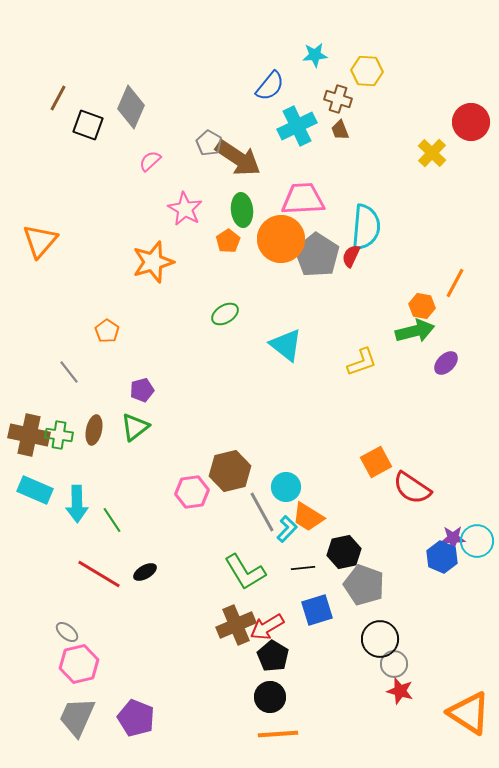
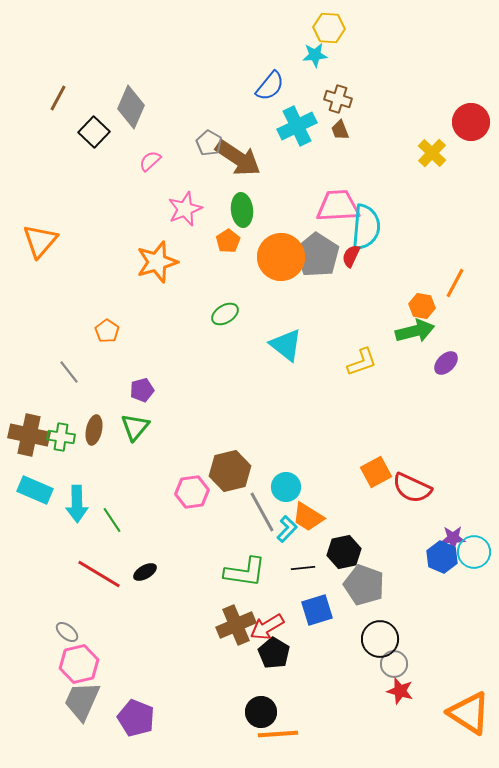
yellow hexagon at (367, 71): moved 38 px left, 43 px up
black square at (88, 125): moved 6 px right, 7 px down; rotated 24 degrees clockwise
pink trapezoid at (303, 199): moved 35 px right, 7 px down
pink star at (185, 209): rotated 20 degrees clockwise
orange circle at (281, 239): moved 18 px down
orange star at (153, 262): moved 4 px right
green triangle at (135, 427): rotated 12 degrees counterclockwise
green cross at (59, 435): moved 2 px right, 2 px down
orange square at (376, 462): moved 10 px down
red semicircle at (412, 488): rotated 9 degrees counterclockwise
cyan circle at (477, 541): moved 3 px left, 11 px down
green L-shape at (245, 572): rotated 51 degrees counterclockwise
black pentagon at (273, 656): moved 1 px right, 3 px up
black circle at (270, 697): moved 9 px left, 15 px down
gray trapezoid at (77, 717): moved 5 px right, 16 px up
